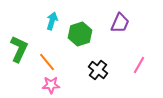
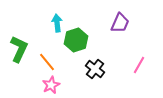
cyan arrow: moved 5 px right, 2 px down; rotated 24 degrees counterclockwise
green hexagon: moved 4 px left, 6 px down
black cross: moved 3 px left, 1 px up
pink star: rotated 24 degrees counterclockwise
